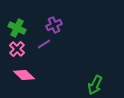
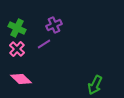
pink diamond: moved 3 px left, 4 px down
